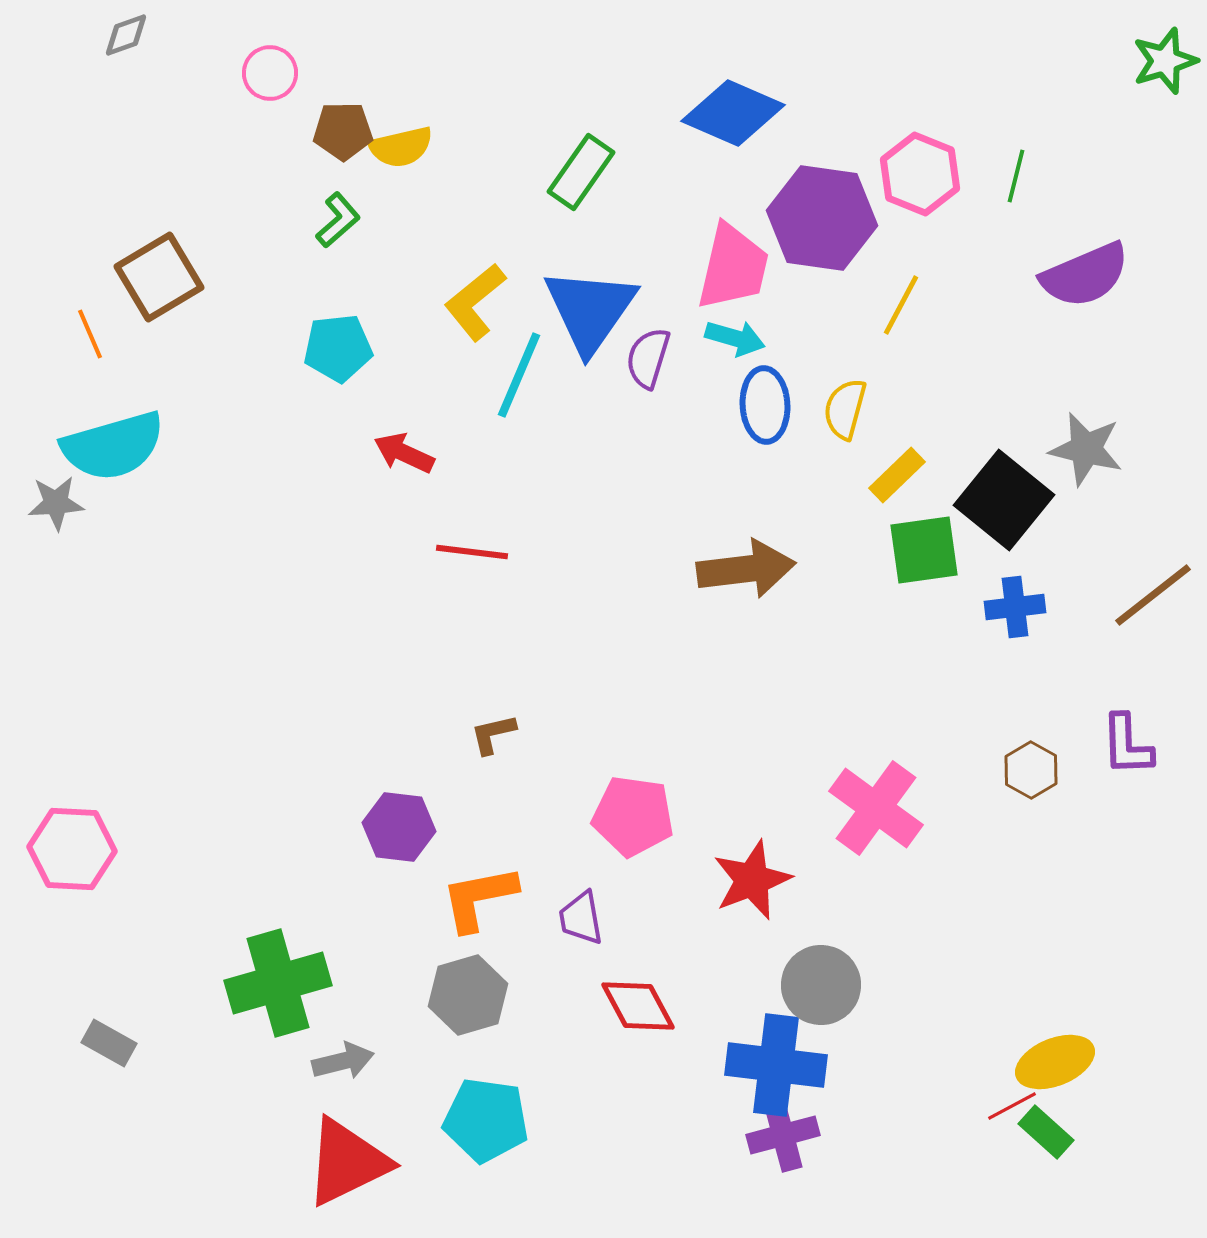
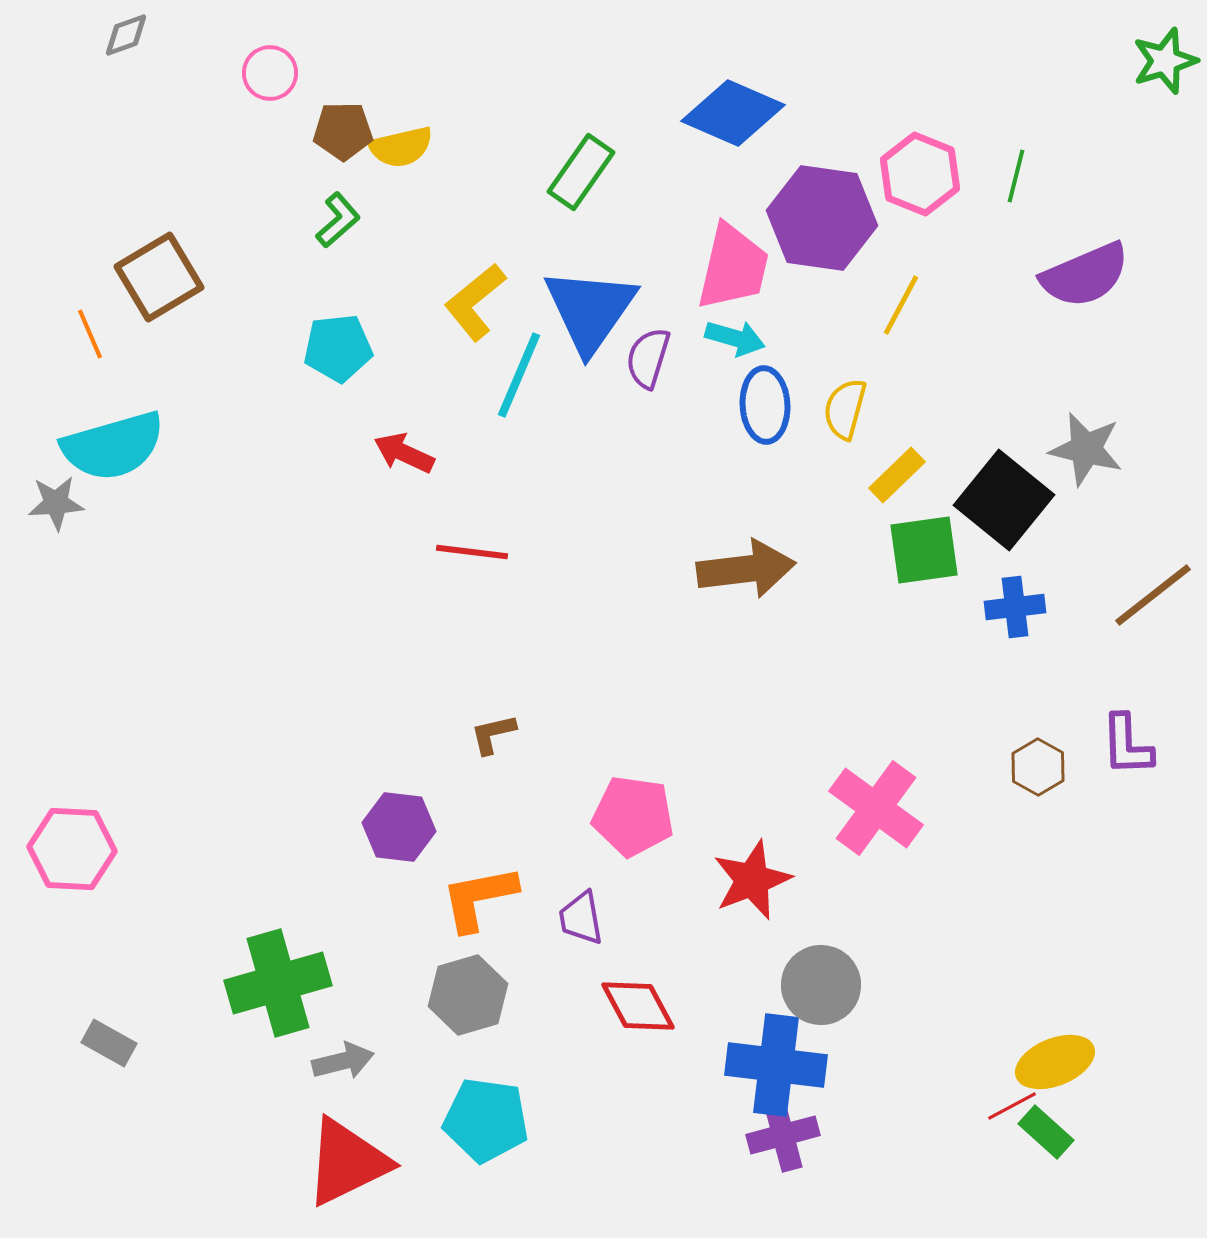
brown hexagon at (1031, 770): moved 7 px right, 3 px up
